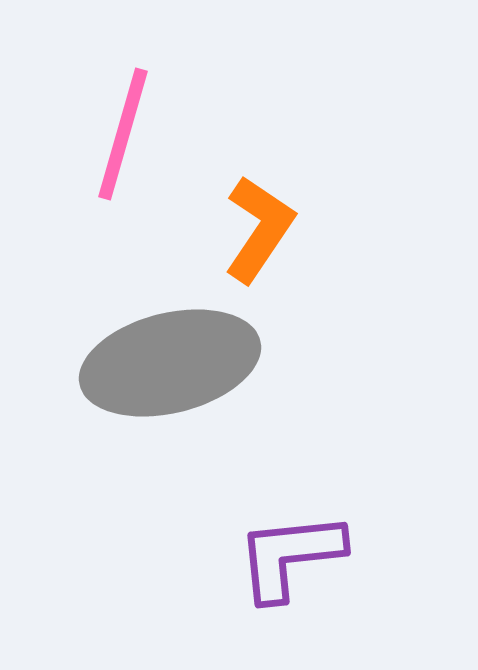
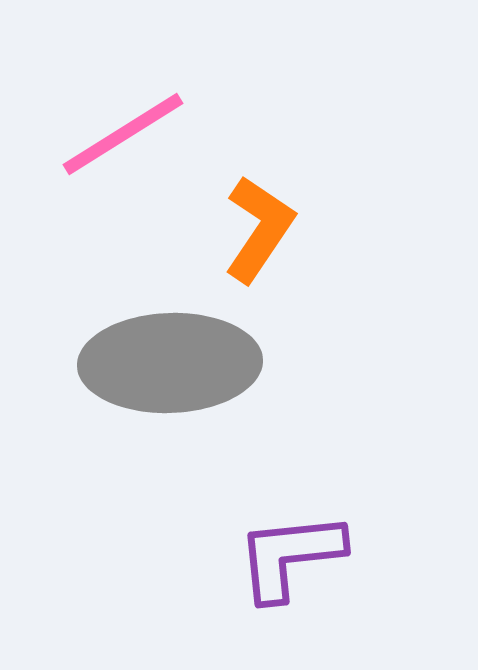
pink line: rotated 42 degrees clockwise
gray ellipse: rotated 12 degrees clockwise
